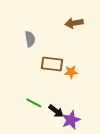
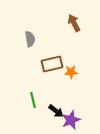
brown arrow: rotated 72 degrees clockwise
brown rectangle: rotated 20 degrees counterclockwise
green line: moved 1 px left, 3 px up; rotated 49 degrees clockwise
